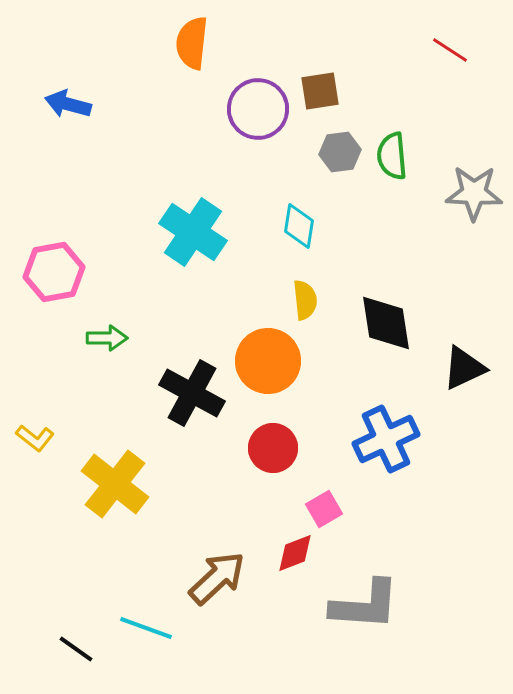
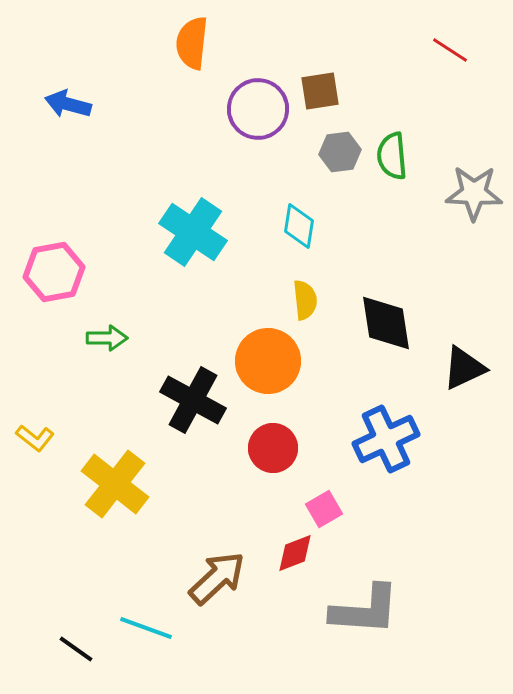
black cross: moved 1 px right, 7 px down
gray L-shape: moved 5 px down
